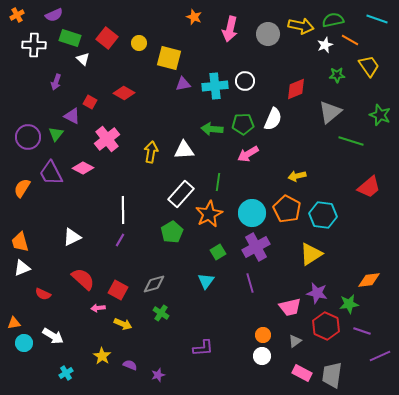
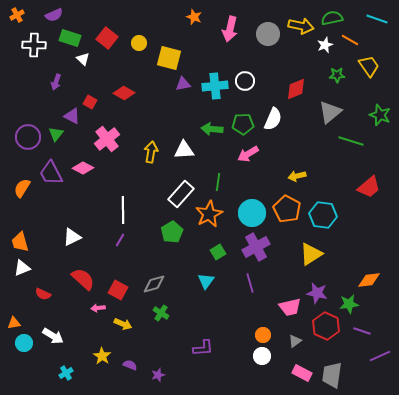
green semicircle at (333, 20): moved 1 px left, 2 px up
